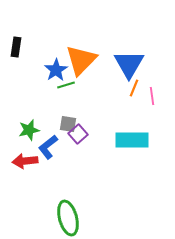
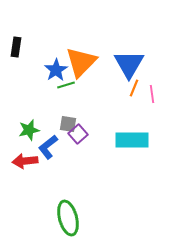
orange triangle: moved 2 px down
pink line: moved 2 px up
